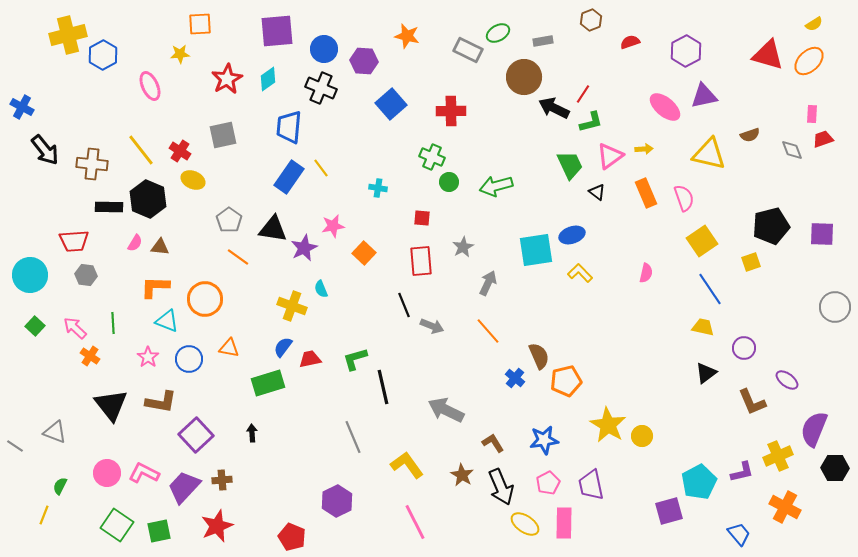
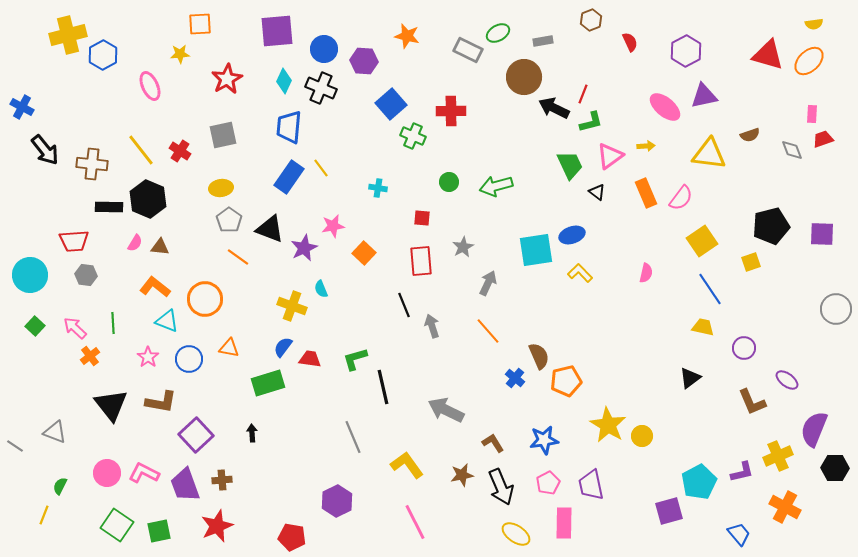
yellow semicircle at (814, 24): rotated 24 degrees clockwise
red semicircle at (630, 42): rotated 84 degrees clockwise
cyan diamond at (268, 79): moved 16 px right, 2 px down; rotated 30 degrees counterclockwise
red line at (583, 94): rotated 12 degrees counterclockwise
yellow arrow at (644, 149): moved 2 px right, 3 px up
yellow triangle at (709, 154): rotated 6 degrees counterclockwise
green cross at (432, 157): moved 19 px left, 21 px up
yellow ellipse at (193, 180): moved 28 px right, 8 px down; rotated 30 degrees counterclockwise
pink semicircle at (684, 198): moved 3 px left; rotated 56 degrees clockwise
black triangle at (273, 229): moved 3 px left; rotated 12 degrees clockwise
orange L-shape at (155, 287): rotated 36 degrees clockwise
gray circle at (835, 307): moved 1 px right, 2 px down
gray arrow at (432, 326): rotated 130 degrees counterclockwise
orange cross at (90, 356): rotated 18 degrees clockwise
red trapezoid at (310, 359): rotated 20 degrees clockwise
black triangle at (706, 373): moved 16 px left, 5 px down
brown star at (462, 475): rotated 30 degrees clockwise
purple trapezoid at (184, 487): moved 1 px right, 2 px up; rotated 63 degrees counterclockwise
yellow ellipse at (525, 524): moved 9 px left, 10 px down
red pentagon at (292, 537): rotated 12 degrees counterclockwise
